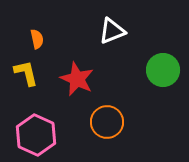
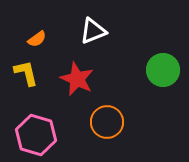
white triangle: moved 19 px left
orange semicircle: rotated 66 degrees clockwise
pink hexagon: rotated 9 degrees counterclockwise
